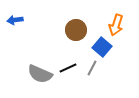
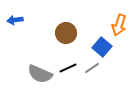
orange arrow: moved 3 px right
brown circle: moved 10 px left, 3 px down
gray line: rotated 28 degrees clockwise
